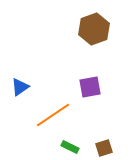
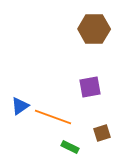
brown hexagon: rotated 20 degrees clockwise
blue triangle: moved 19 px down
orange line: moved 2 px down; rotated 54 degrees clockwise
brown square: moved 2 px left, 15 px up
